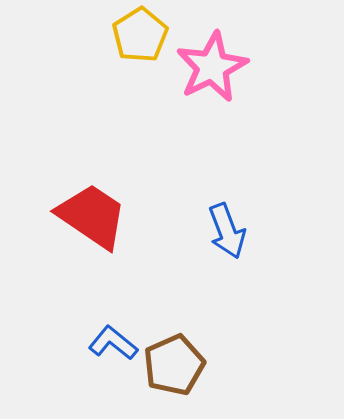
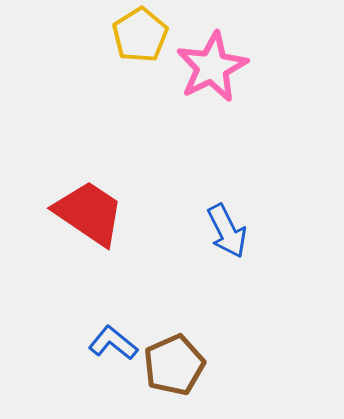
red trapezoid: moved 3 px left, 3 px up
blue arrow: rotated 6 degrees counterclockwise
